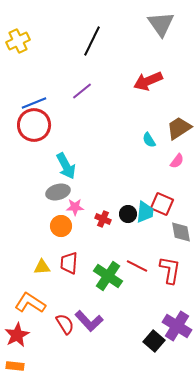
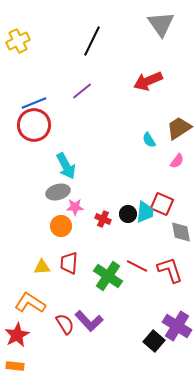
red L-shape: rotated 28 degrees counterclockwise
